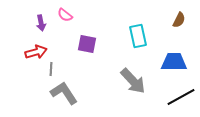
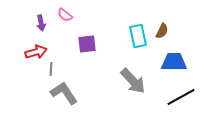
brown semicircle: moved 17 px left, 11 px down
purple square: rotated 18 degrees counterclockwise
